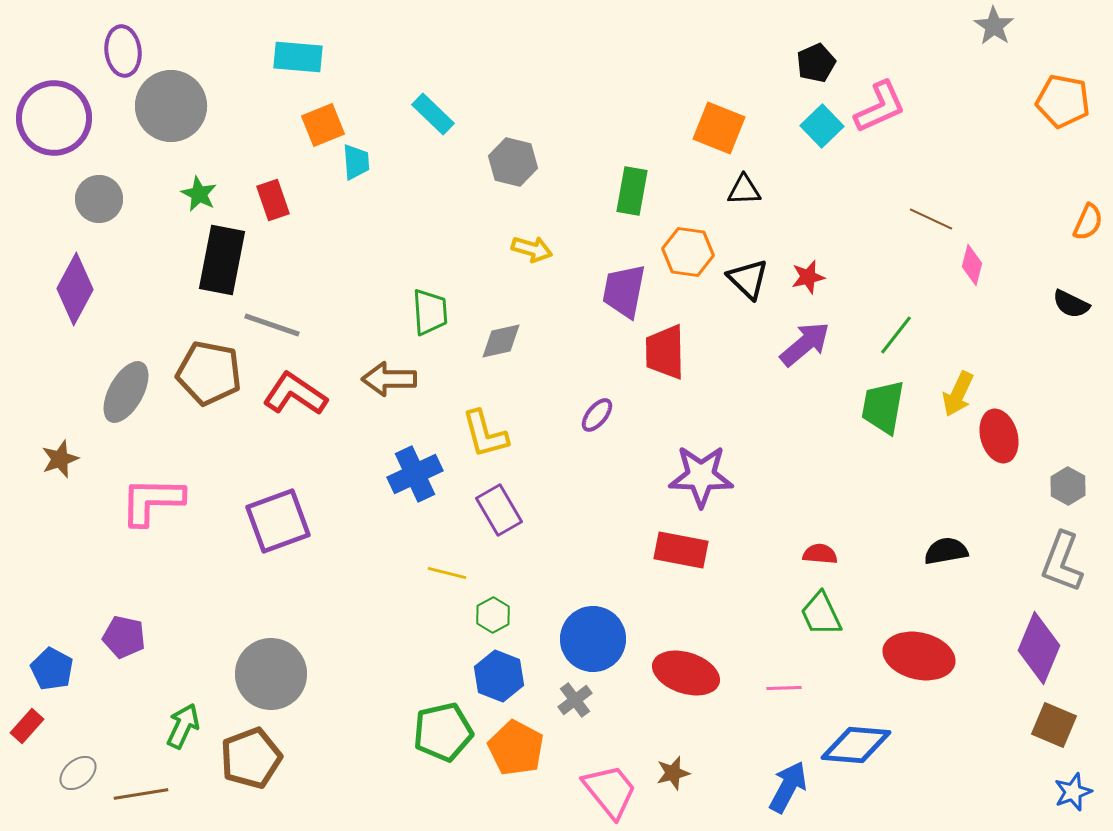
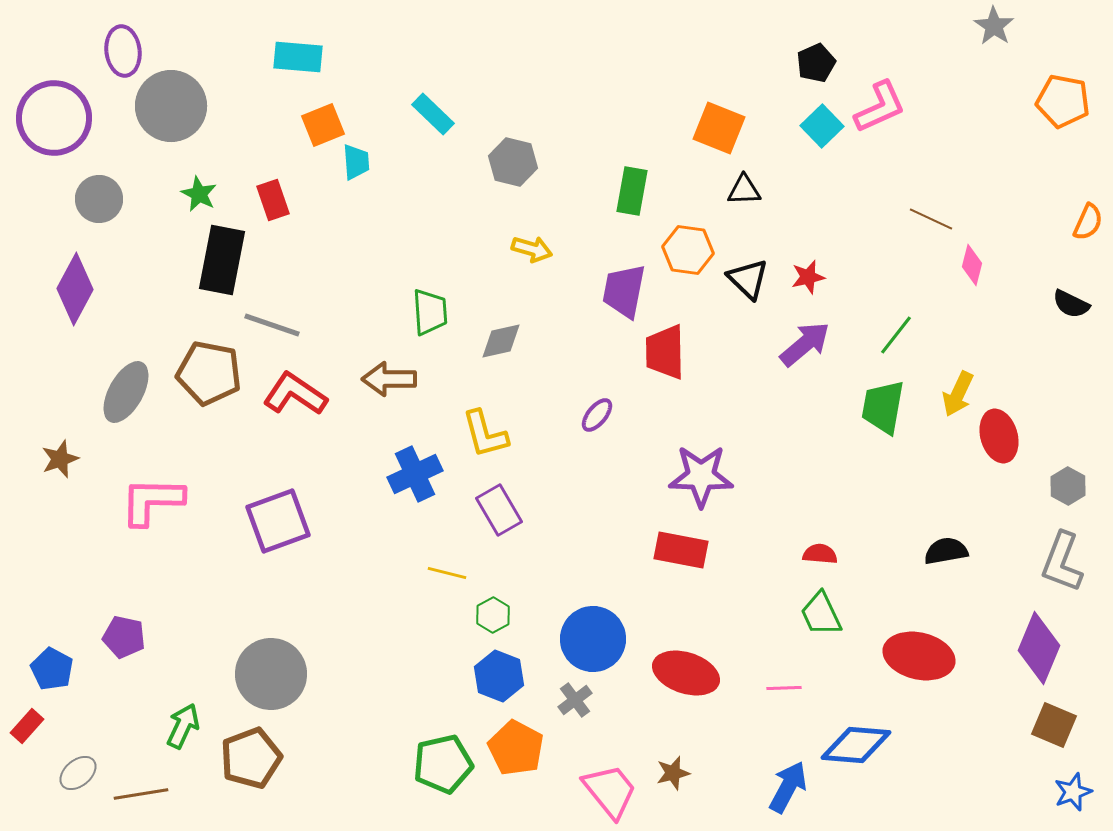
orange hexagon at (688, 252): moved 2 px up
green pentagon at (443, 732): moved 32 px down
